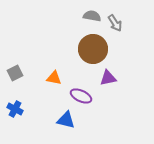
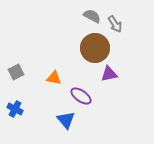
gray semicircle: rotated 18 degrees clockwise
gray arrow: moved 1 px down
brown circle: moved 2 px right, 1 px up
gray square: moved 1 px right, 1 px up
purple triangle: moved 1 px right, 4 px up
purple ellipse: rotated 10 degrees clockwise
blue triangle: rotated 36 degrees clockwise
